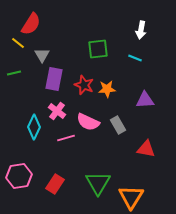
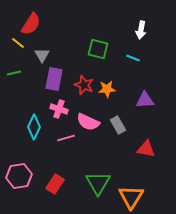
green square: rotated 20 degrees clockwise
cyan line: moved 2 px left
pink cross: moved 2 px right, 2 px up; rotated 18 degrees counterclockwise
